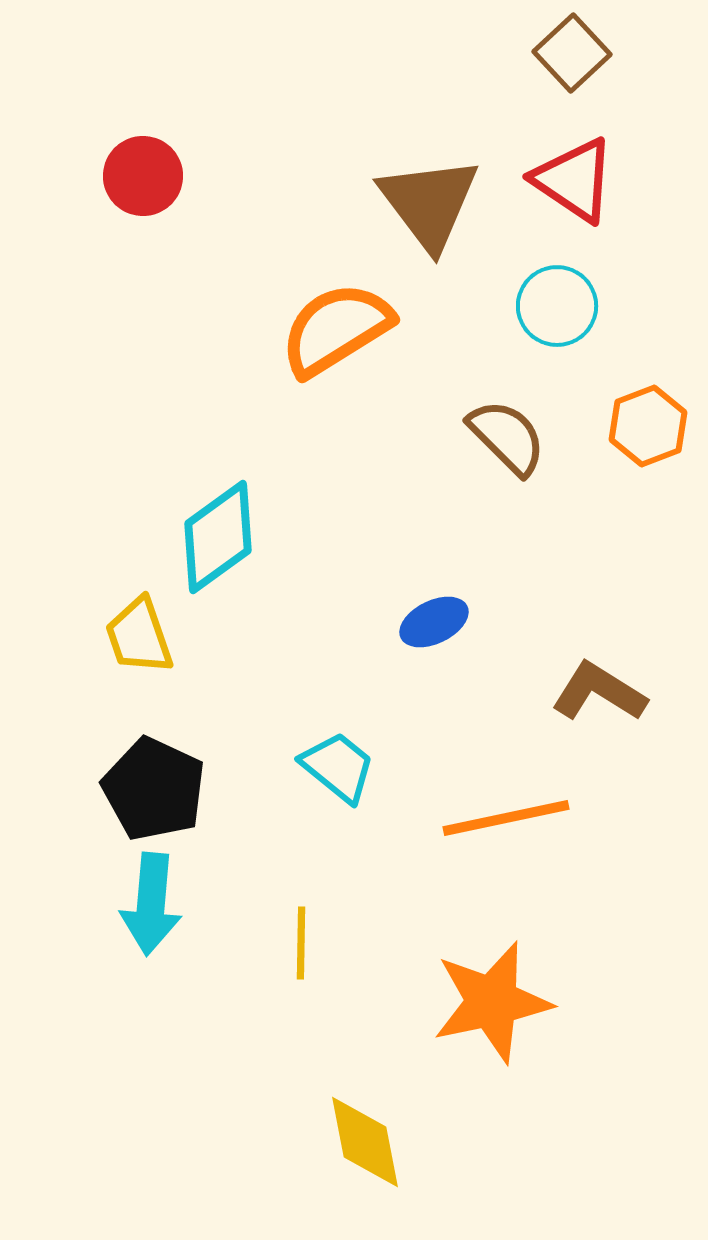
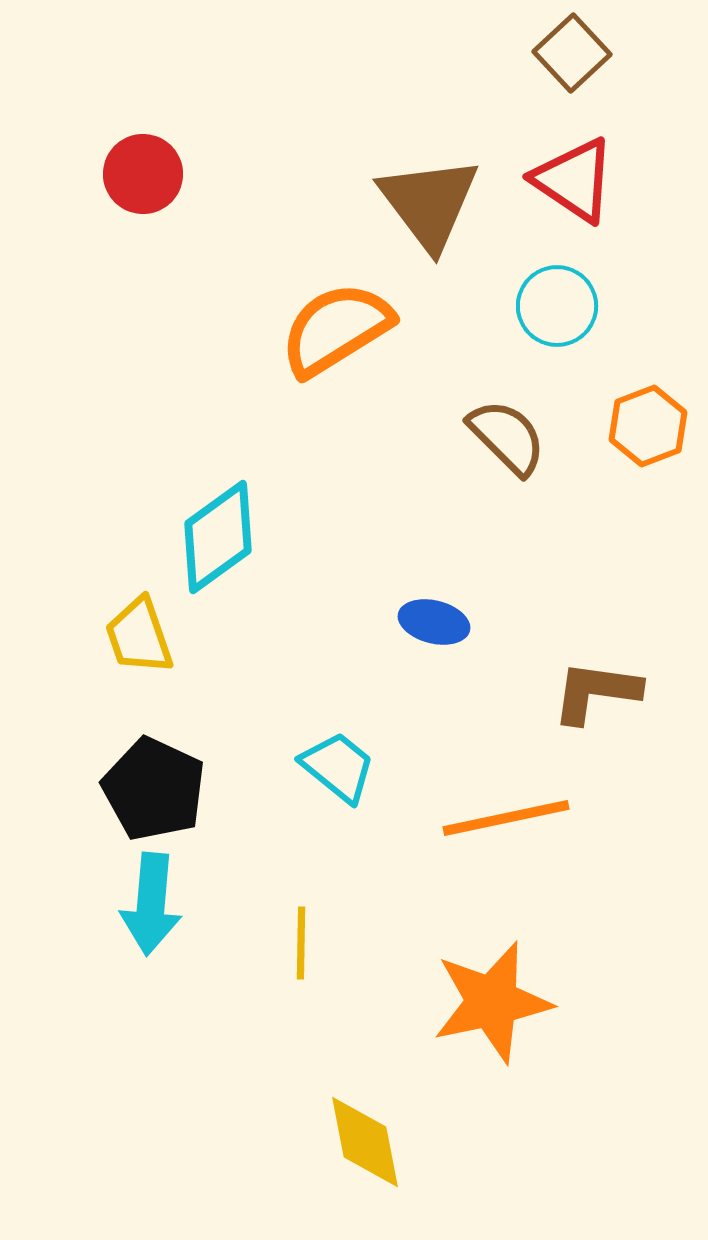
red circle: moved 2 px up
blue ellipse: rotated 40 degrees clockwise
brown L-shape: moved 3 px left; rotated 24 degrees counterclockwise
